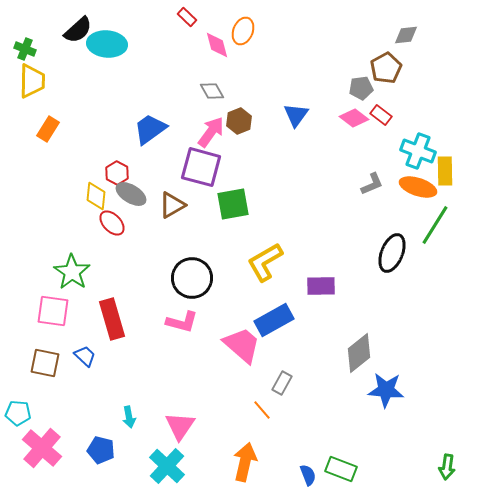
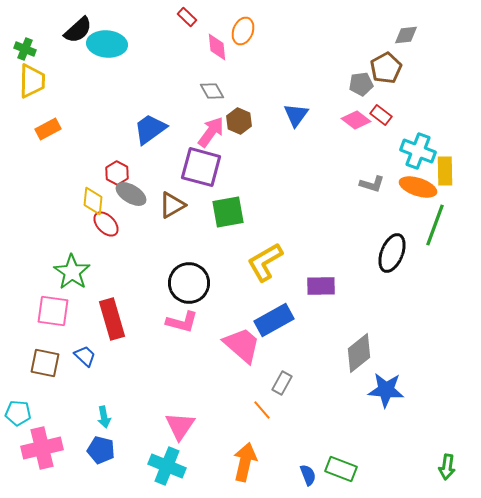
pink diamond at (217, 45): moved 2 px down; rotated 8 degrees clockwise
gray pentagon at (361, 88): moved 4 px up
pink diamond at (354, 118): moved 2 px right, 2 px down
brown hexagon at (239, 121): rotated 15 degrees counterclockwise
orange rectangle at (48, 129): rotated 30 degrees clockwise
gray L-shape at (372, 184): rotated 40 degrees clockwise
yellow diamond at (96, 196): moved 3 px left, 5 px down
green square at (233, 204): moved 5 px left, 8 px down
red ellipse at (112, 223): moved 6 px left, 1 px down
green line at (435, 225): rotated 12 degrees counterclockwise
black circle at (192, 278): moved 3 px left, 5 px down
cyan arrow at (129, 417): moved 25 px left
pink cross at (42, 448): rotated 36 degrees clockwise
cyan cross at (167, 466): rotated 21 degrees counterclockwise
